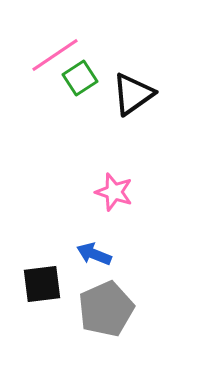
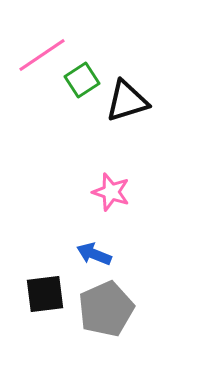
pink line: moved 13 px left
green square: moved 2 px right, 2 px down
black triangle: moved 6 px left, 7 px down; rotated 18 degrees clockwise
pink star: moved 3 px left
black square: moved 3 px right, 10 px down
